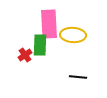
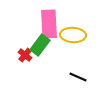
green rectangle: rotated 35 degrees clockwise
red cross: rotated 16 degrees counterclockwise
black line: rotated 18 degrees clockwise
